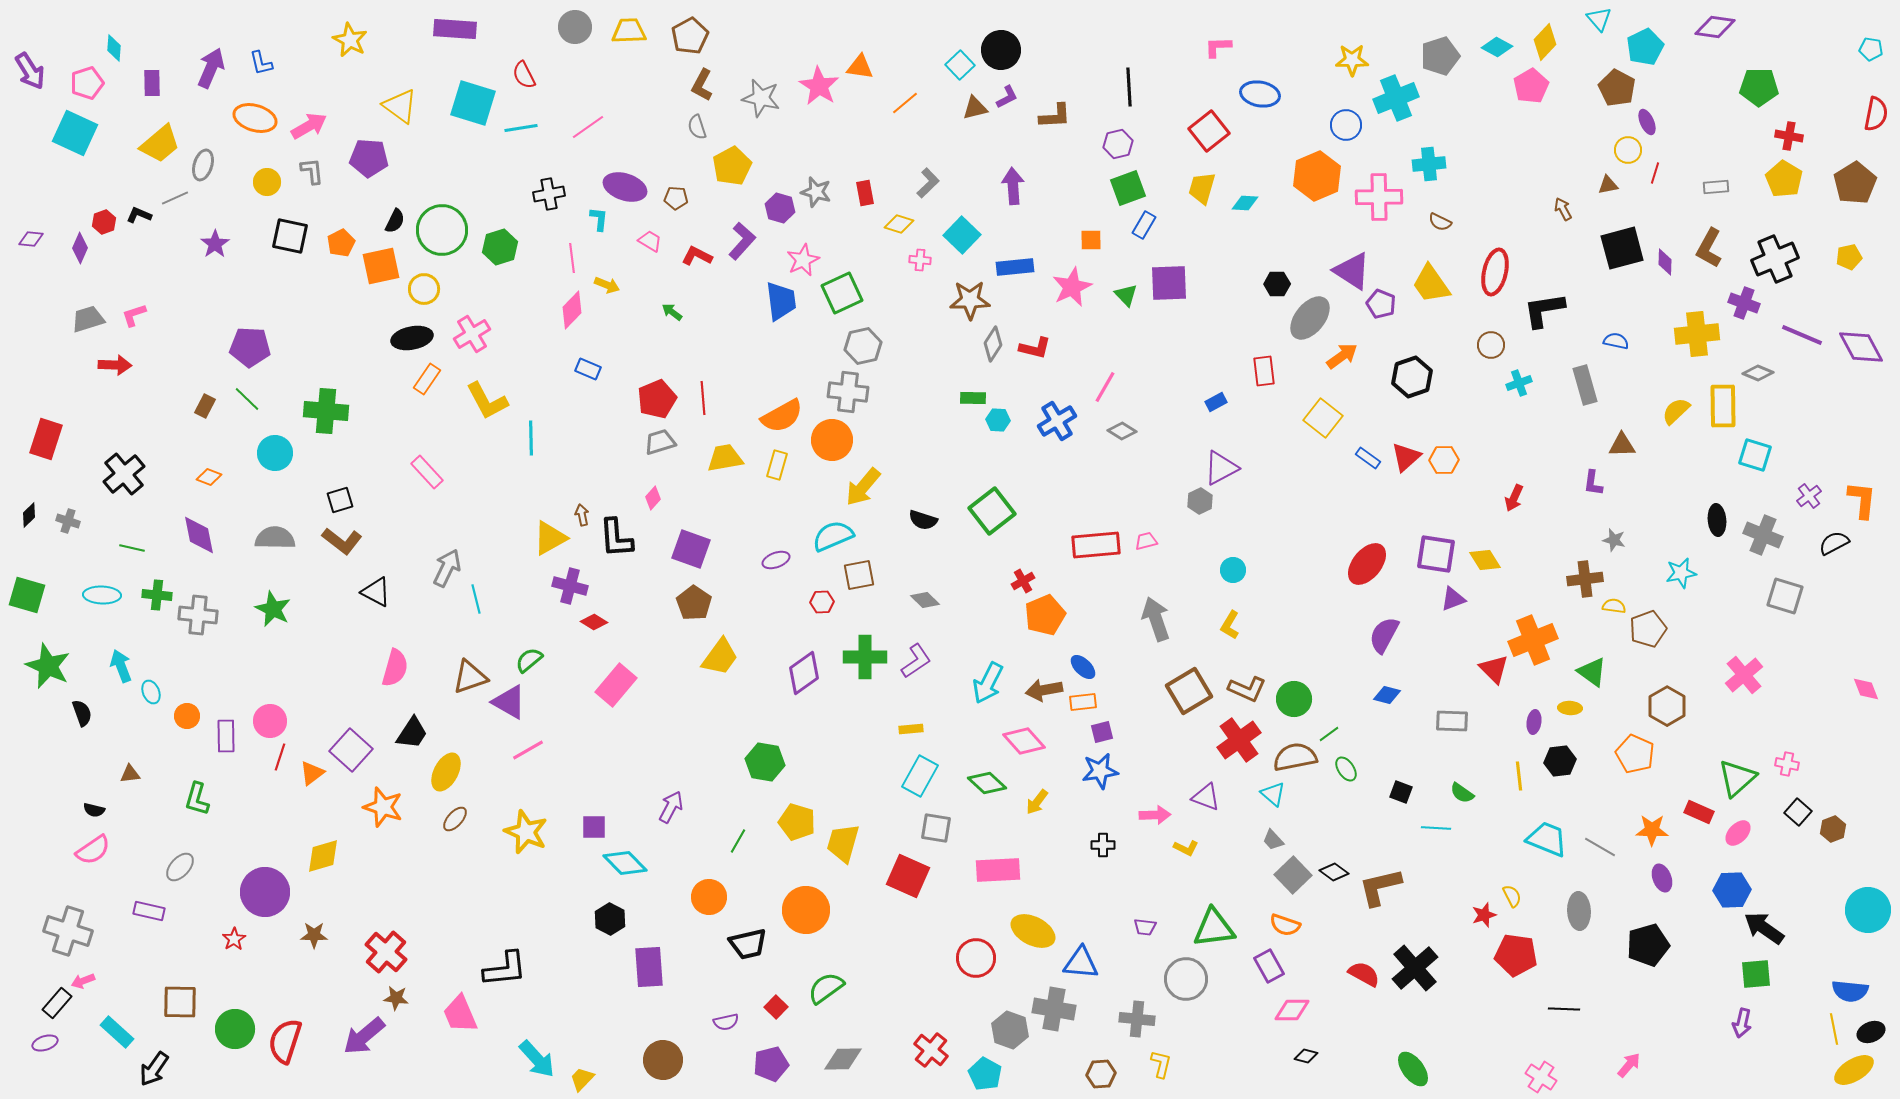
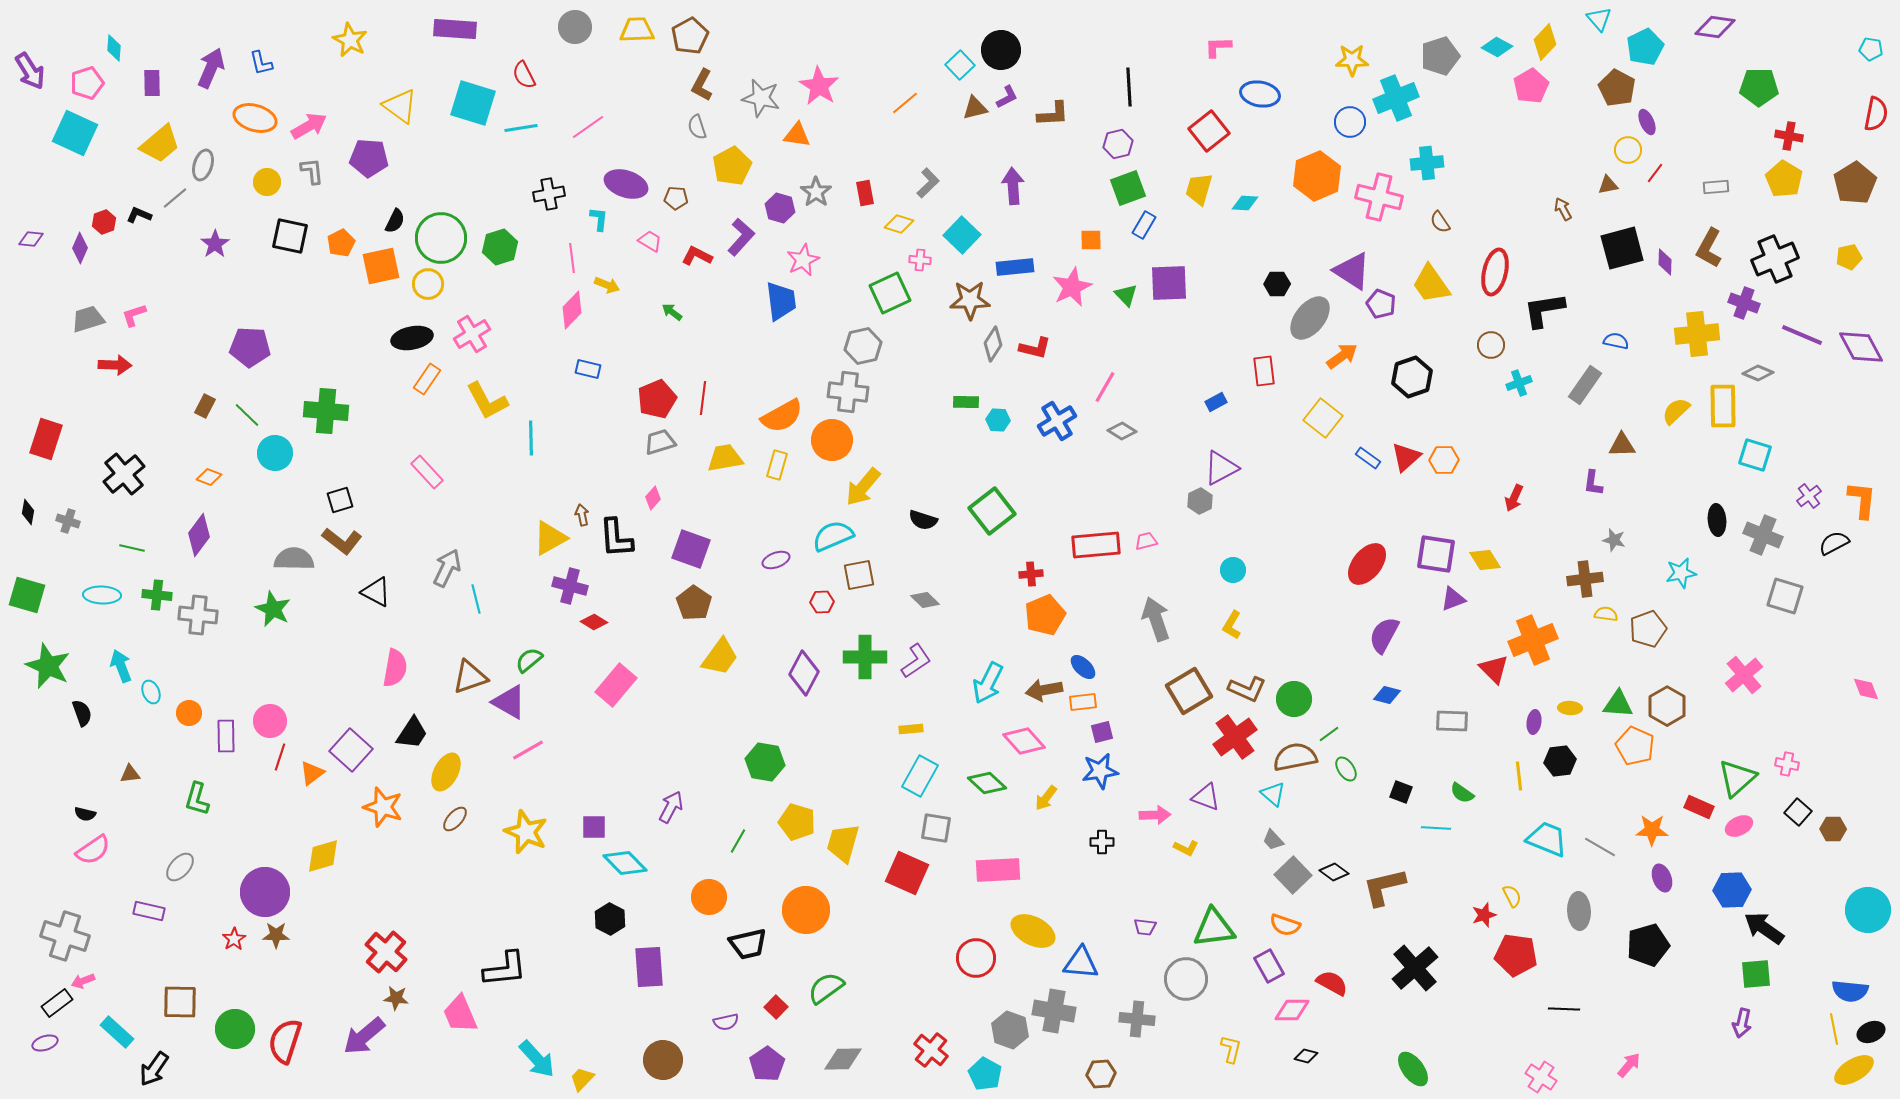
yellow trapezoid at (629, 31): moved 8 px right, 1 px up
orange triangle at (860, 67): moved 63 px left, 68 px down
brown L-shape at (1055, 116): moved 2 px left, 2 px up
blue circle at (1346, 125): moved 4 px right, 3 px up
cyan cross at (1429, 164): moved 2 px left, 1 px up
red line at (1655, 173): rotated 20 degrees clockwise
purple ellipse at (625, 187): moved 1 px right, 3 px up
yellow trapezoid at (1202, 188): moved 3 px left, 1 px down
gray star at (816, 192): rotated 20 degrees clockwise
pink cross at (1379, 197): rotated 15 degrees clockwise
gray line at (175, 198): rotated 16 degrees counterclockwise
brown semicircle at (1440, 222): rotated 30 degrees clockwise
green circle at (442, 230): moved 1 px left, 8 px down
purple L-shape at (742, 241): moved 1 px left, 4 px up
yellow circle at (424, 289): moved 4 px right, 5 px up
green square at (842, 293): moved 48 px right
blue rectangle at (588, 369): rotated 10 degrees counterclockwise
gray rectangle at (1585, 385): rotated 51 degrees clockwise
red line at (703, 398): rotated 12 degrees clockwise
green rectangle at (973, 398): moved 7 px left, 4 px down
green line at (247, 399): moved 16 px down
black diamond at (29, 515): moved 1 px left, 3 px up; rotated 35 degrees counterclockwise
purple diamond at (199, 535): rotated 48 degrees clockwise
gray semicircle at (275, 538): moved 19 px right, 21 px down
red cross at (1023, 581): moved 8 px right, 7 px up; rotated 25 degrees clockwise
yellow semicircle at (1614, 606): moved 8 px left, 8 px down
yellow L-shape at (1230, 625): moved 2 px right
pink semicircle at (395, 668): rotated 6 degrees counterclockwise
green triangle at (1592, 672): moved 26 px right, 32 px down; rotated 32 degrees counterclockwise
purple diamond at (804, 673): rotated 27 degrees counterclockwise
orange circle at (187, 716): moved 2 px right, 3 px up
red cross at (1239, 740): moved 4 px left, 3 px up
orange pentagon at (1635, 754): moved 8 px up
yellow arrow at (1037, 802): moved 9 px right, 4 px up
black semicircle at (94, 810): moved 9 px left, 4 px down
red rectangle at (1699, 812): moved 5 px up
brown hexagon at (1833, 829): rotated 20 degrees clockwise
pink ellipse at (1738, 833): moved 1 px right, 7 px up; rotated 20 degrees clockwise
black cross at (1103, 845): moved 1 px left, 3 px up
red square at (908, 876): moved 1 px left, 3 px up
brown L-shape at (1380, 887): moved 4 px right
gray cross at (68, 931): moved 3 px left, 5 px down
brown star at (314, 935): moved 38 px left
red semicircle at (1364, 974): moved 32 px left, 9 px down
black rectangle at (57, 1003): rotated 12 degrees clockwise
gray cross at (1054, 1009): moved 2 px down
purple pentagon at (771, 1064): moved 4 px left; rotated 20 degrees counterclockwise
yellow L-shape at (1161, 1064): moved 70 px right, 15 px up
